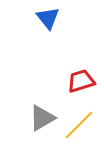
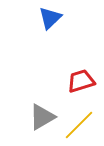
blue triangle: moved 2 px right; rotated 25 degrees clockwise
gray triangle: moved 1 px up
